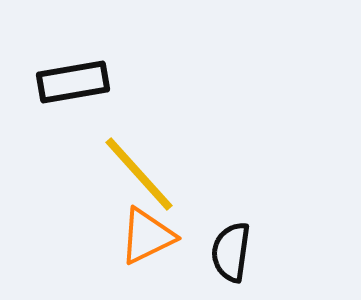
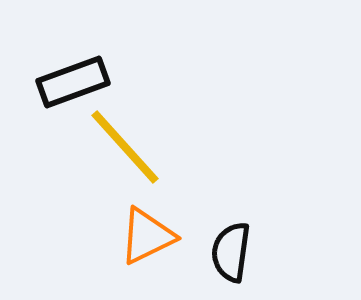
black rectangle: rotated 10 degrees counterclockwise
yellow line: moved 14 px left, 27 px up
